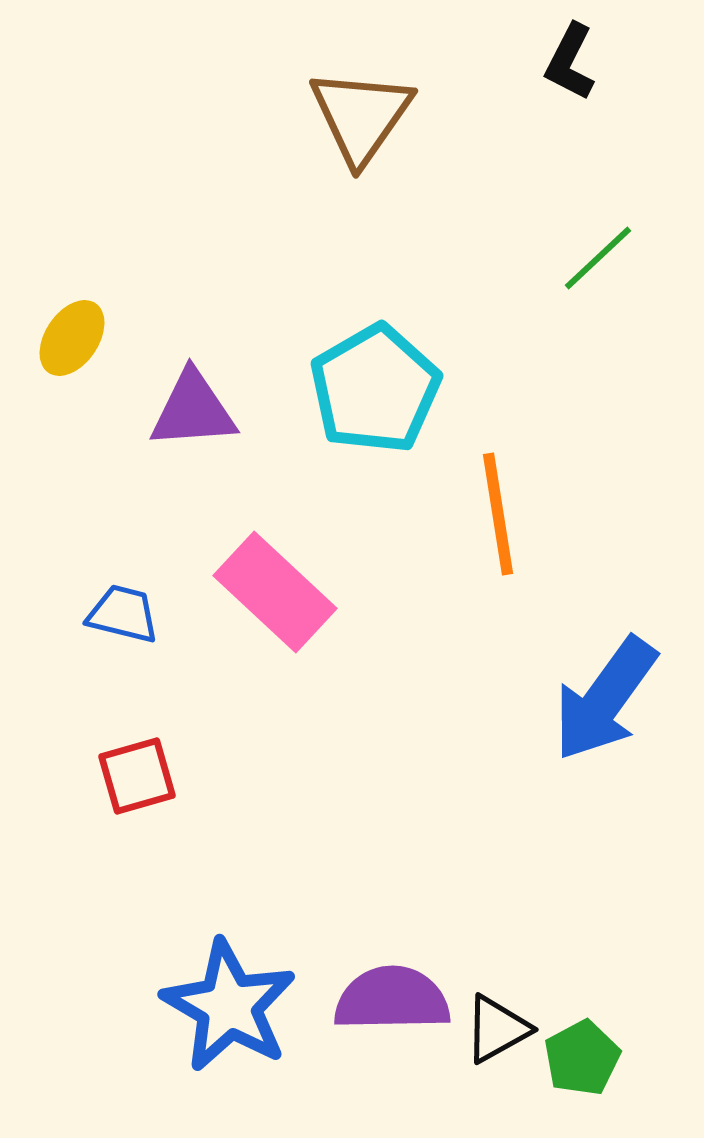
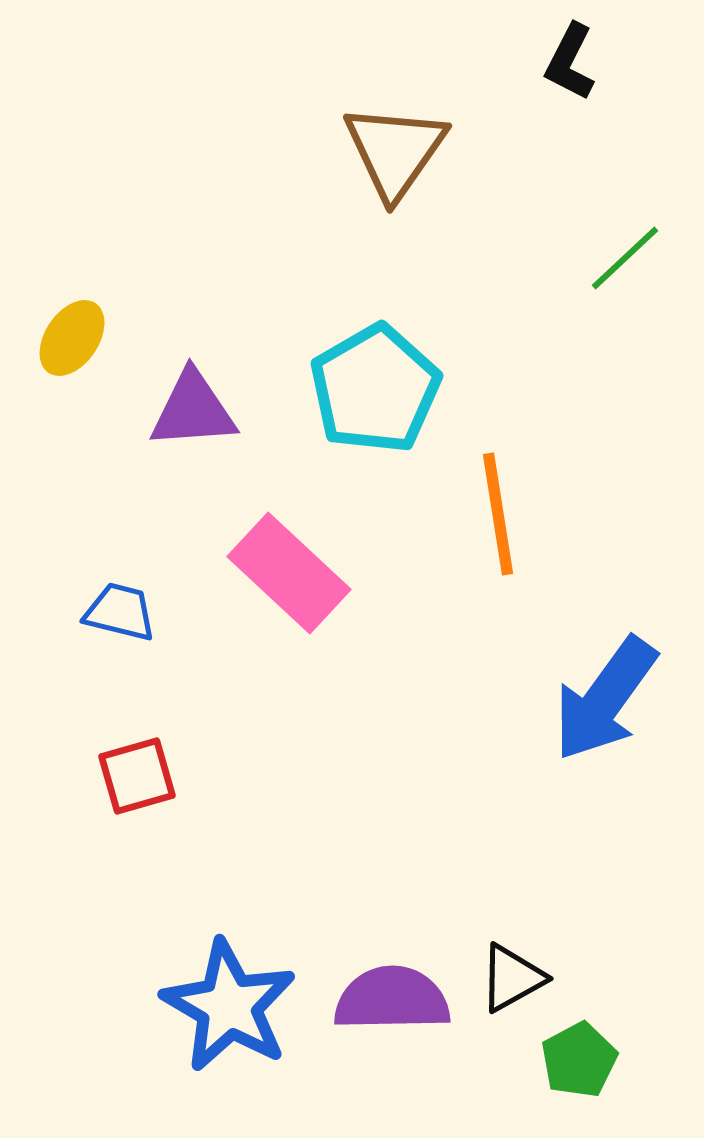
brown triangle: moved 34 px right, 35 px down
green line: moved 27 px right
pink rectangle: moved 14 px right, 19 px up
blue trapezoid: moved 3 px left, 2 px up
black triangle: moved 15 px right, 51 px up
green pentagon: moved 3 px left, 2 px down
